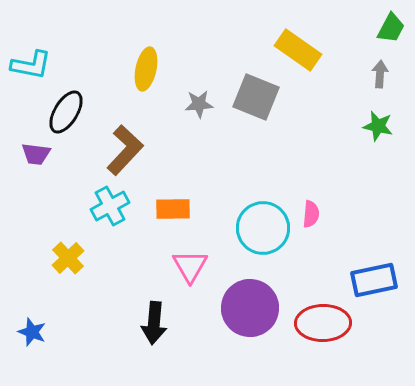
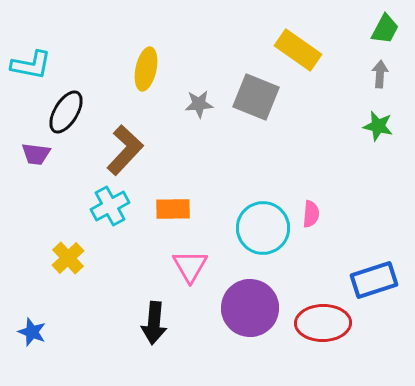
green trapezoid: moved 6 px left, 1 px down
blue rectangle: rotated 6 degrees counterclockwise
